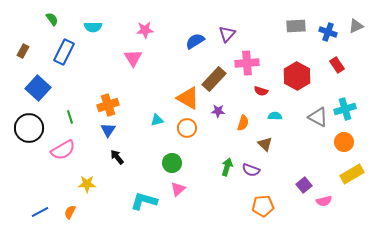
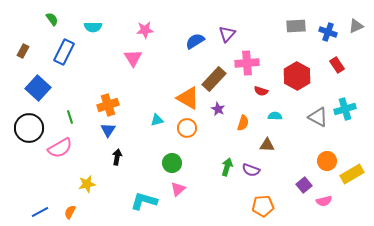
purple star at (218, 111): moved 2 px up; rotated 24 degrees clockwise
orange circle at (344, 142): moved 17 px left, 19 px down
brown triangle at (265, 144): moved 2 px right, 1 px down; rotated 42 degrees counterclockwise
pink semicircle at (63, 150): moved 3 px left, 2 px up
black arrow at (117, 157): rotated 49 degrees clockwise
yellow star at (87, 184): rotated 12 degrees counterclockwise
